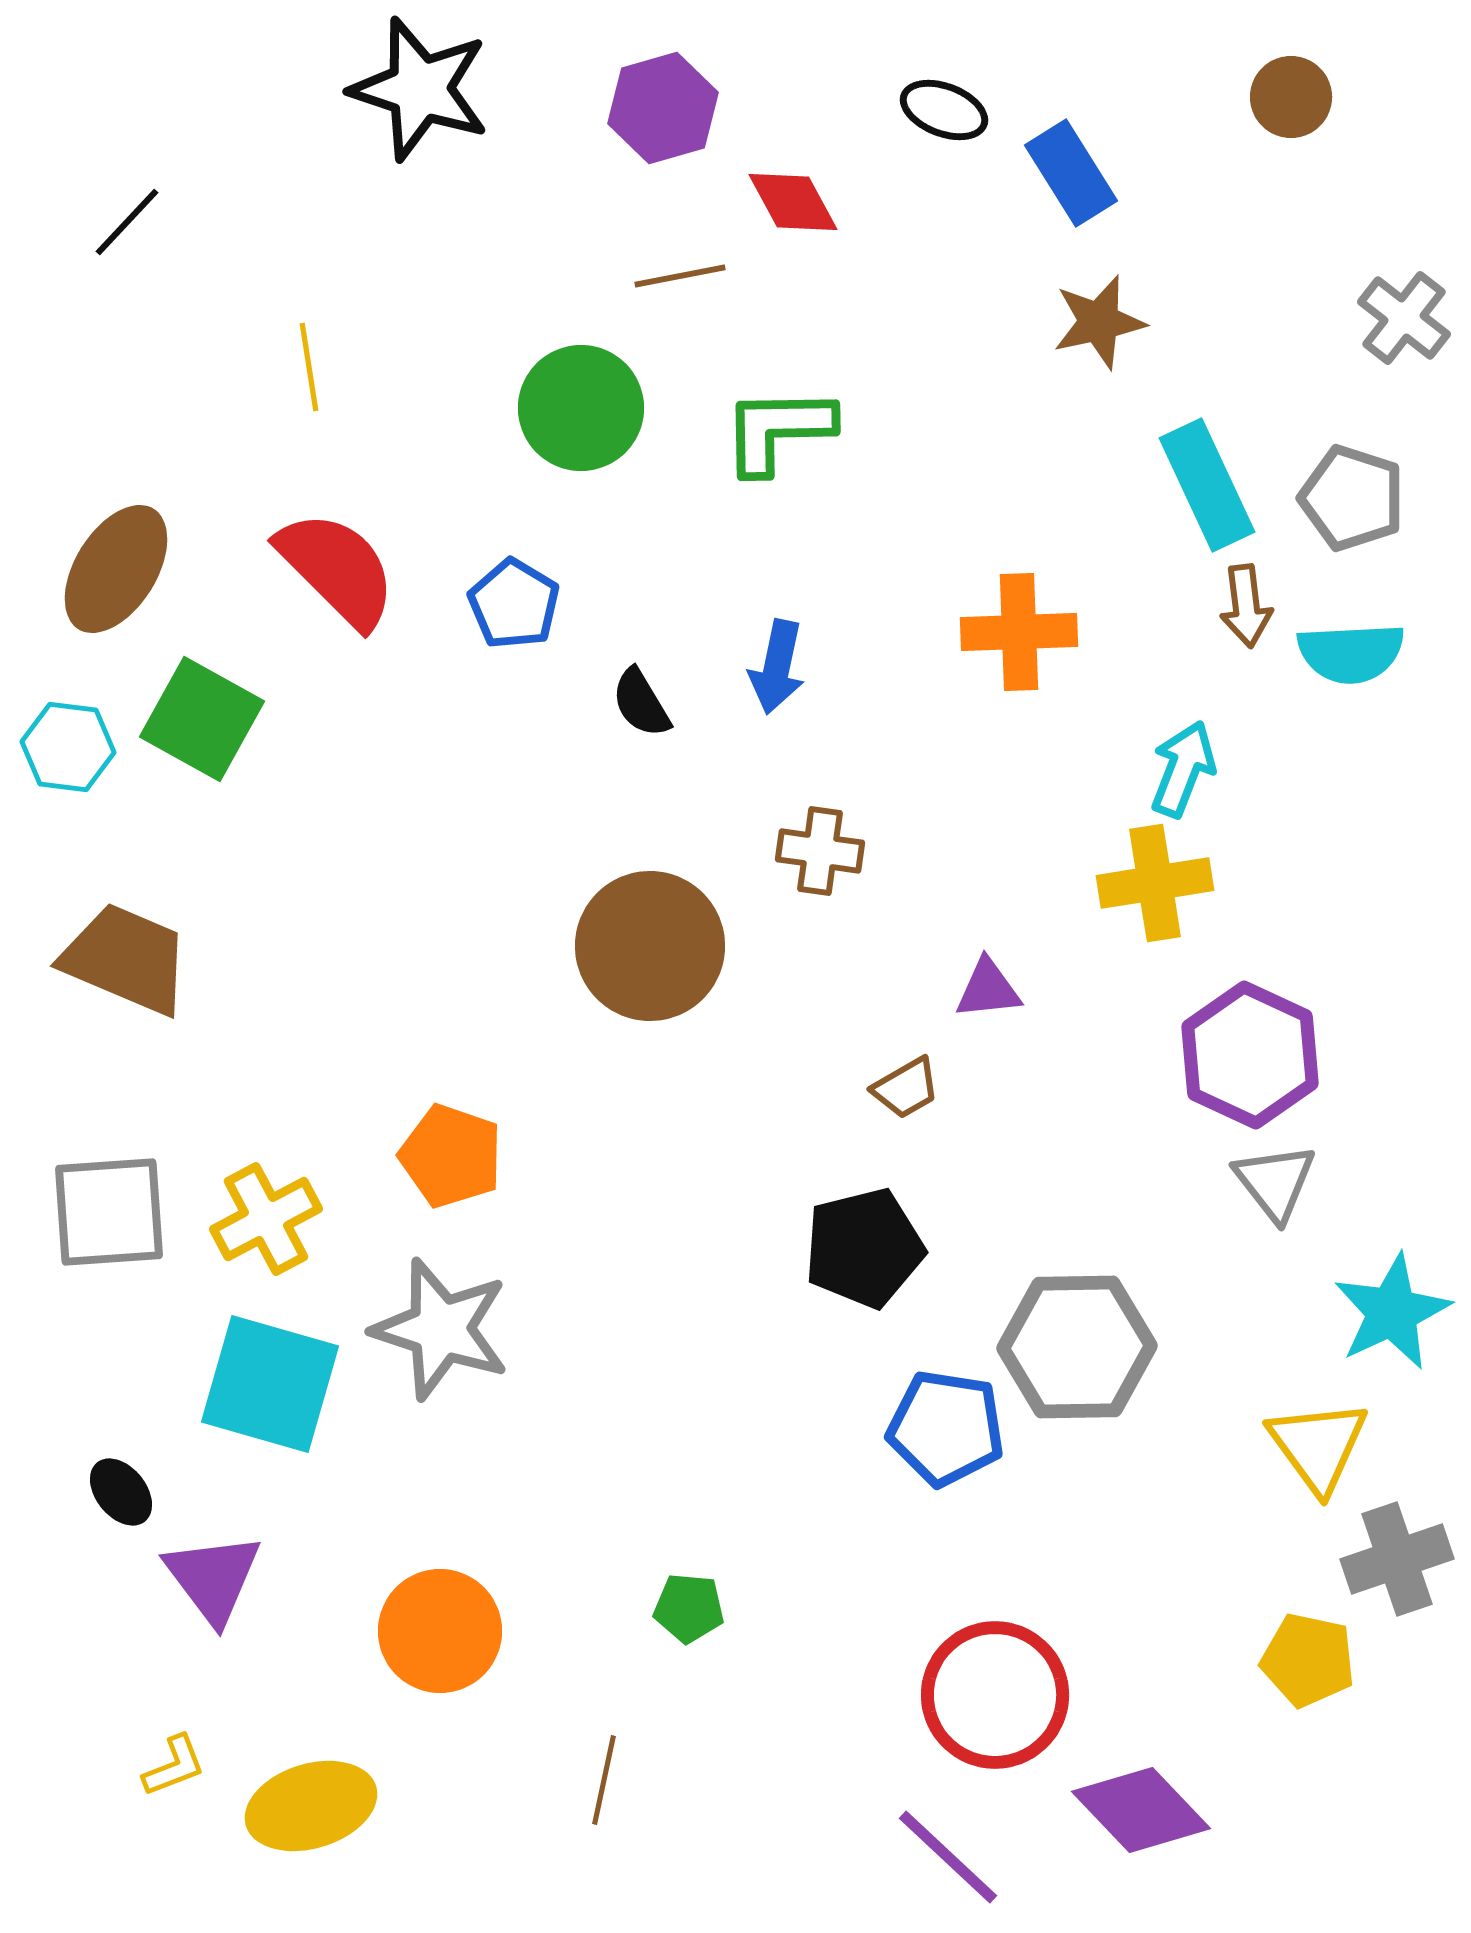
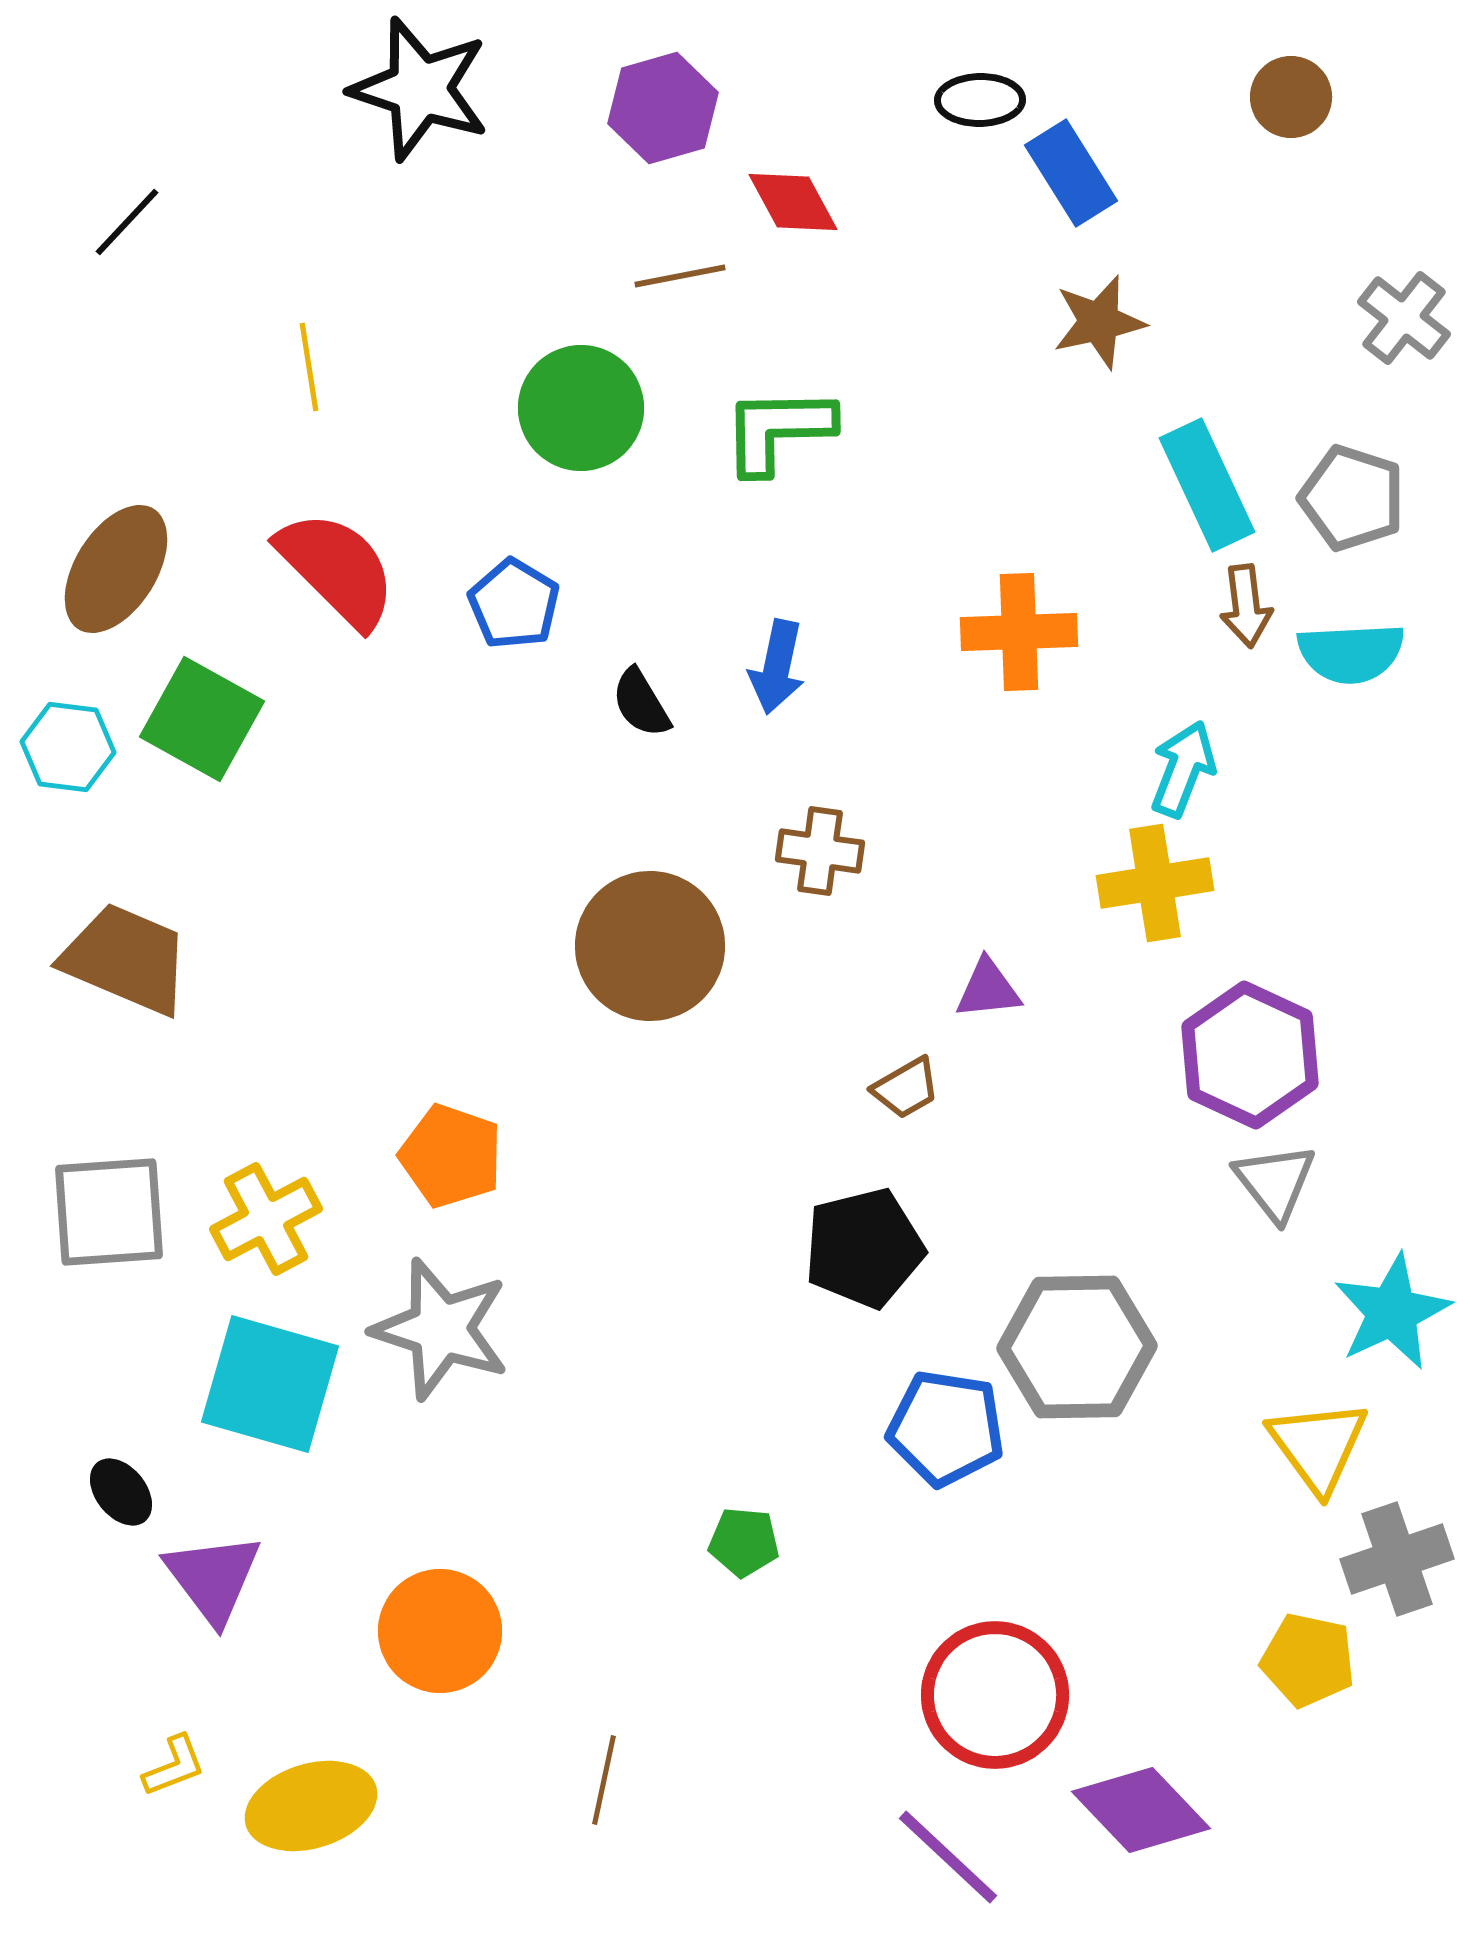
black ellipse at (944, 110): moved 36 px right, 10 px up; rotated 22 degrees counterclockwise
green pentagon at (689, 1608): moved 55 px right, 66 px up
